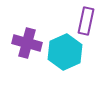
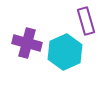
purple rectangle: rotated 28 degrees counterclockwise
